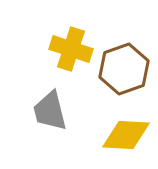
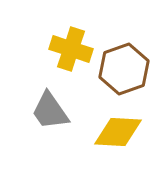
gray trapezoid: rotated 21 degrees counterclockwise
yellow diamond: moved 8 px left, 3 px up
